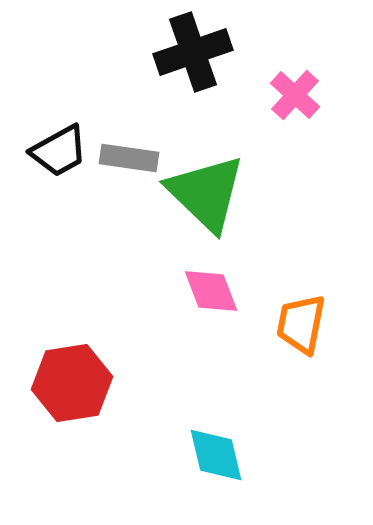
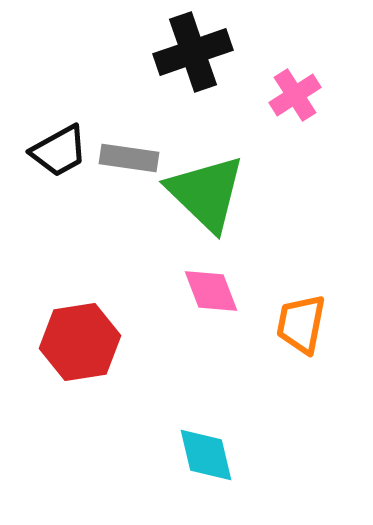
pink cross: rotated 15 degrees clockwise
red hexagon: moved 8 px right, 41 px up
cyan diamond: moved 10 px left
